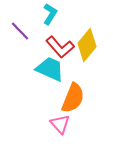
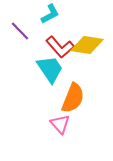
cyan L-shape: rotated 30 degrees clockwise
yellow diamond: rotated 60 degrees clockwise
cyan trapezoid: rotated 32 degrees clockwise
